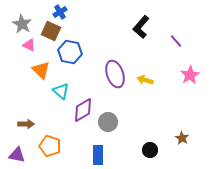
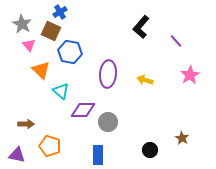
pink triangle: rotated 24 degrees clockwise
purple ellipse: moved 7 px left; rotated 24 degrees clockwise
purple diamond: rotated 30 degrees clockwise
